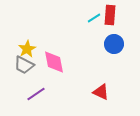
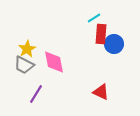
red rectangle: moved 9 px left, 19 px down
purple line: rotated 24 degrees counterclockwise
